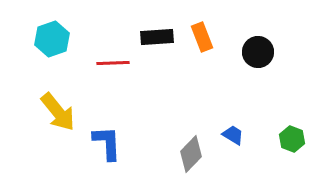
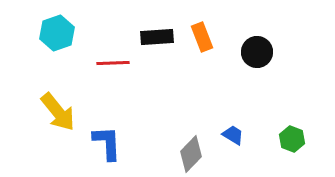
cyan hexagon: moved 5 px right, 6 px up
black circle: moved 1 px left
